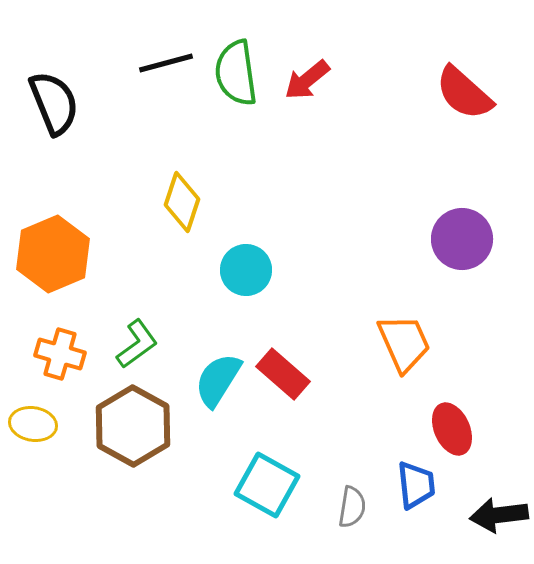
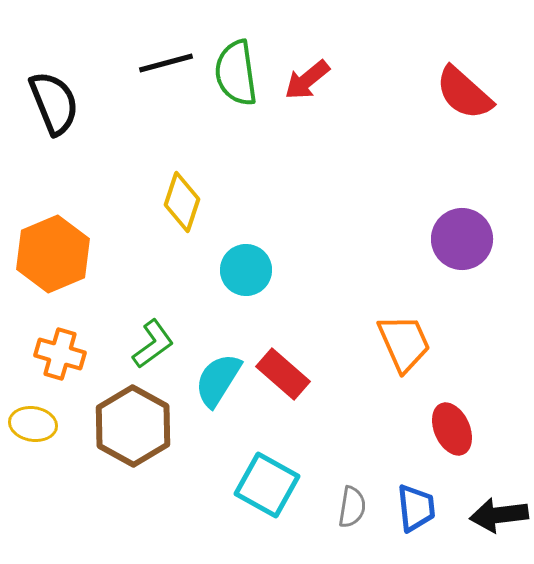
green L-shape: moved 16 px right
blue trapezoid: moved 23 px down
